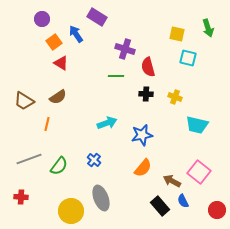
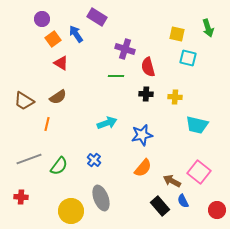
orange square: moved 1 px left, 3 px up
yellow cross: rotated 16 degrees counterclockwise
